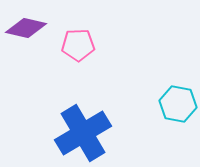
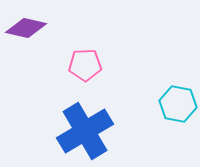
pink pentagon: moved 7 px right, 20 px down
blue cross: moved 2 px right, 2 px up
